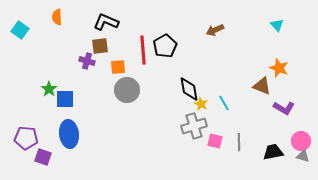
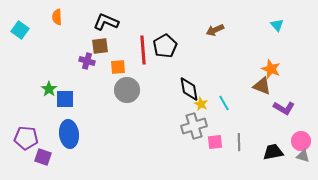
orange star: moved 8 px left, 1 px down
pink square: moved 1 px down; rotated 21 degrees counterclockwise
